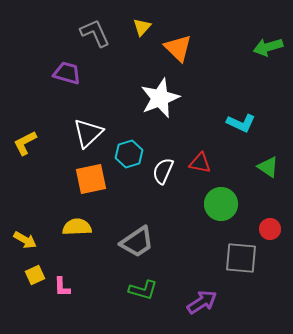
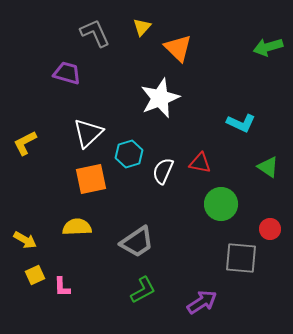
green L-shape: rotated 44 degrees counterclockwise
